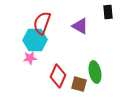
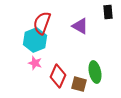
cyan hexagon: rotated 20 degrees counterclockwise
pink star: moved 5 px right, 5 px down; rotated 24 degrees clockwise
